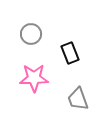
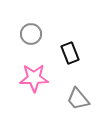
gray trapezoid: rotated 20 degrees counterclockwise
